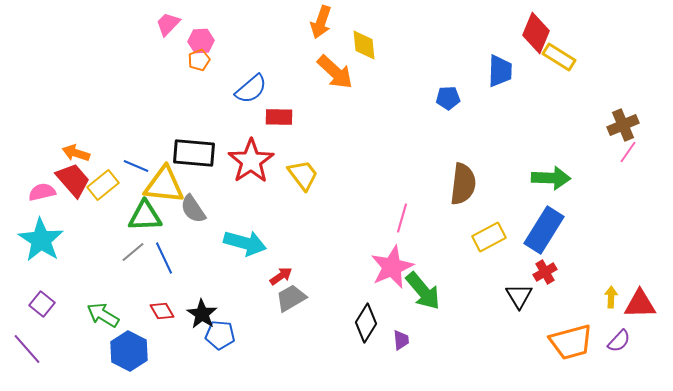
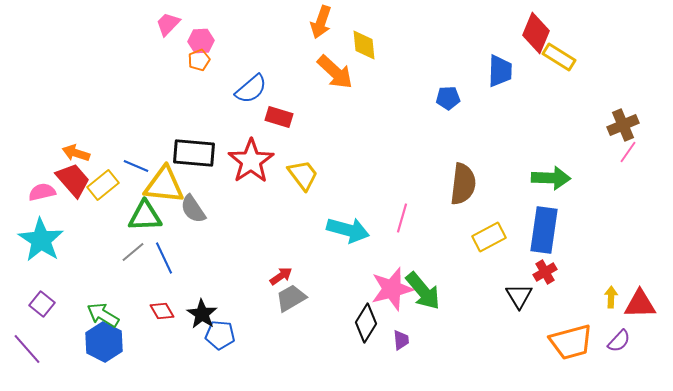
red rectangle at (279, 117): rotated 16 degrees clockwise
blue rectangle at (544, 230): rotated 24 degrees counterclockwise
cyan arrow at (245, 243): moved 103 px right, 13 px up
pink star at (392, 267): moved 22 px down; rotated 9 degrees clockwise
blue hexagon at (129, 351): moved 25 px left, 9 px up
